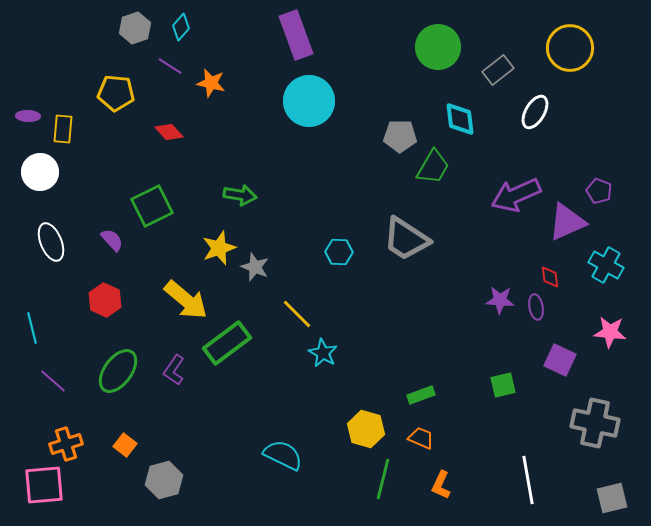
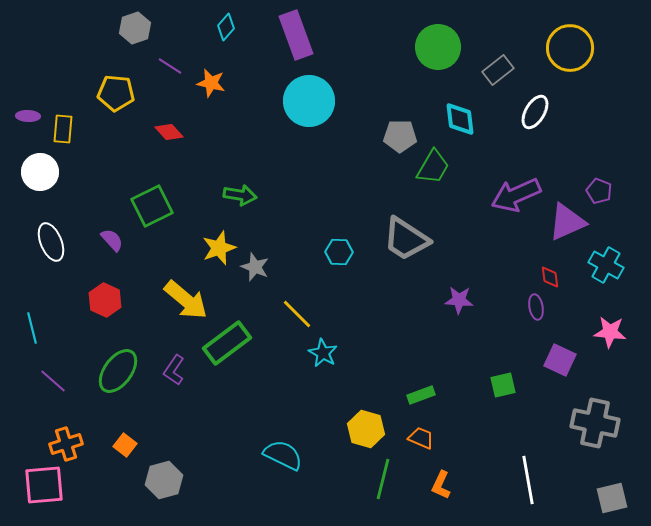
cyan diamond at (181, 27): moved 45 px right
purple star at (500, 300): moved 41 px left
